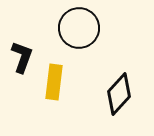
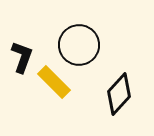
black circle: moved 17 px down
yellow rectangle: rotated 52 degrees counterclockwise
